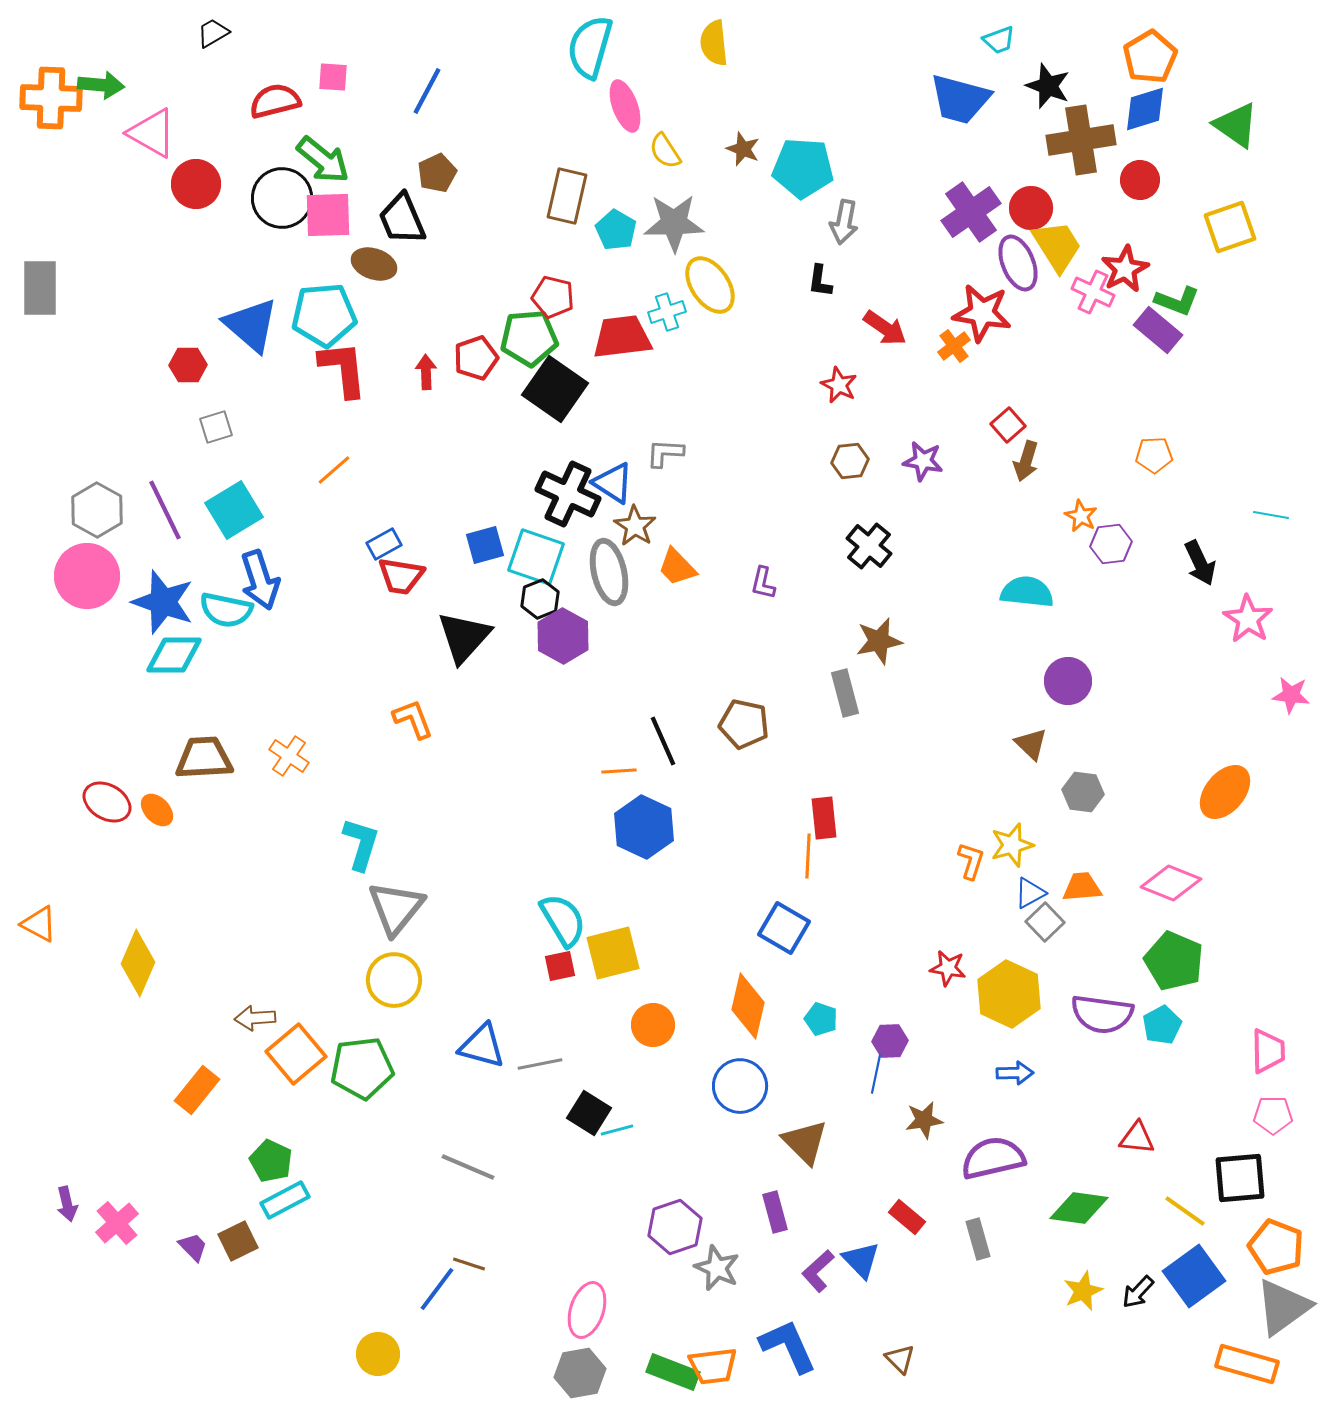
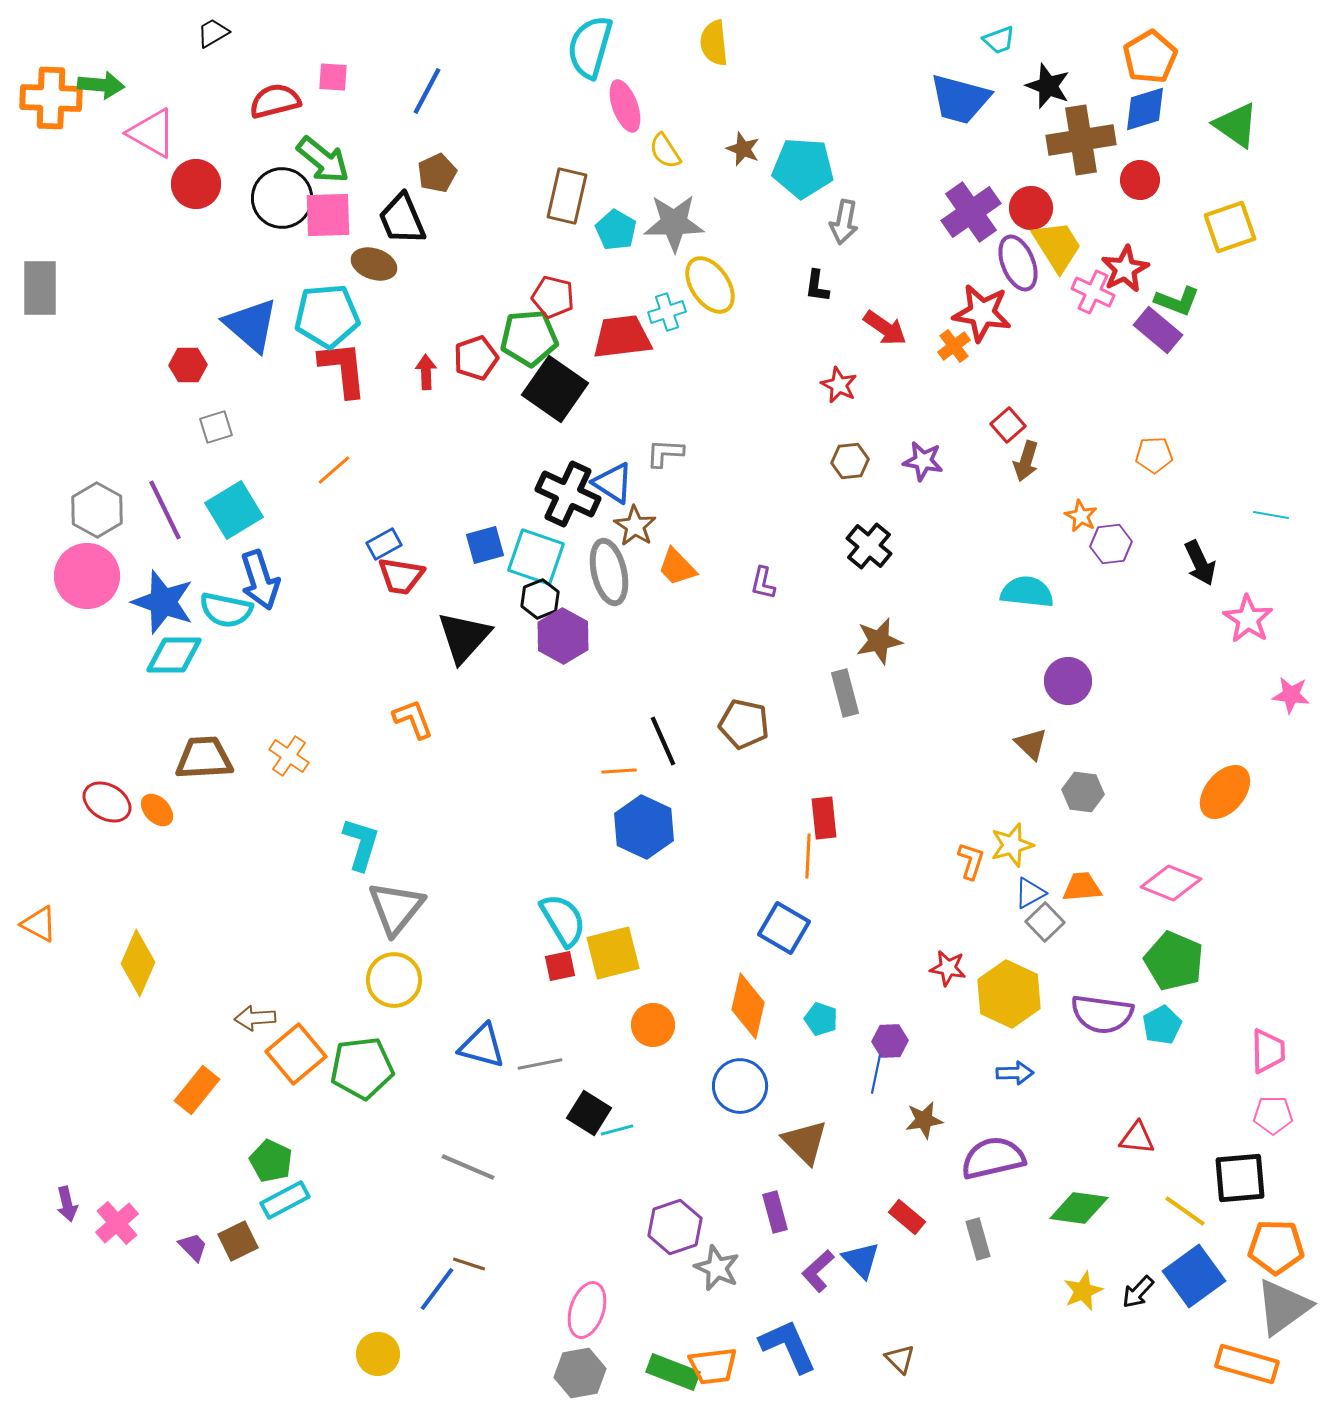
black L-shape at (820, 281): moved 3 px left, 5 px down
cyan pentagon at (324, 315): moved 3 px right, 1 px down
orange pentagon at (1276, 1247): rotated 20 degrees counterclockwise
